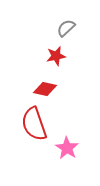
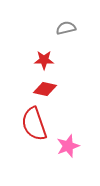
gray semicircle: rotated 30 degrees clockwise
red star: moved 12 px left, 4 px down; rotated 12 degrees clockwise
pink star: moved 1 px right, 2 px up; rotated 20 degrees clockwise
